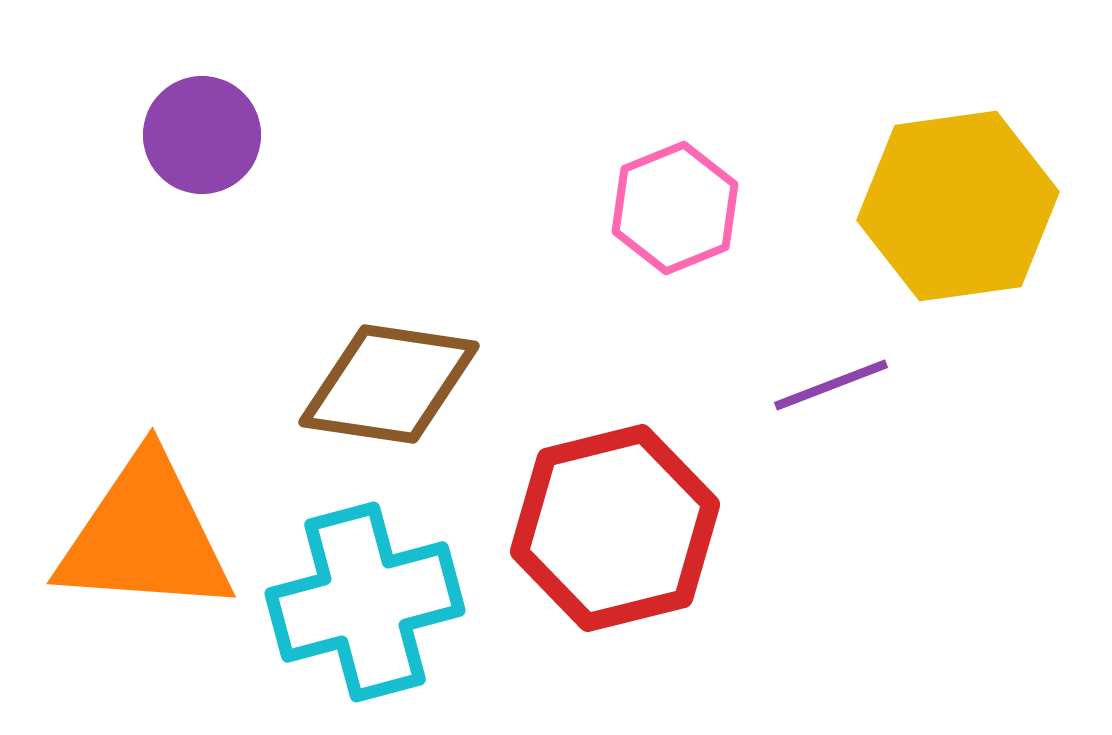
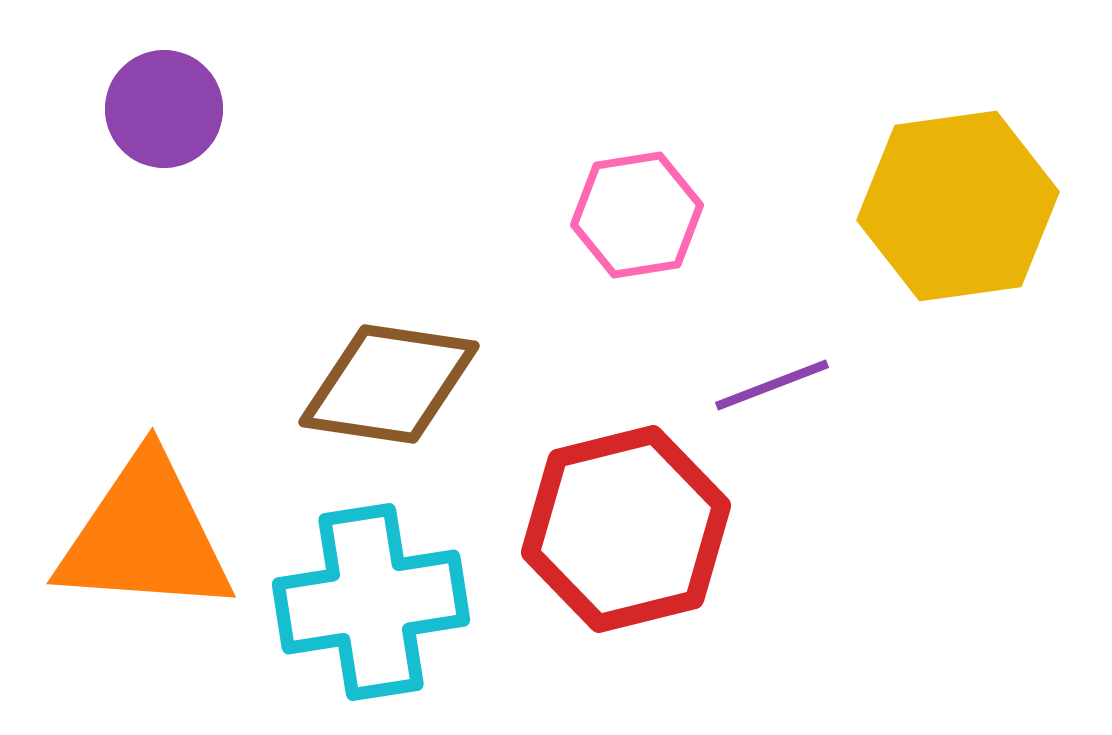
purple circle: moved 38 px left, 26 px up
pink hexagon: moved 38 px left, 7 px down; rotated 13 degrees clockwise
purple line: moved 59 px left
red hexagon: moved 11 px right, 1 px down
cyan cross: moved 6 px right; rotated 6 degrees clockwise
